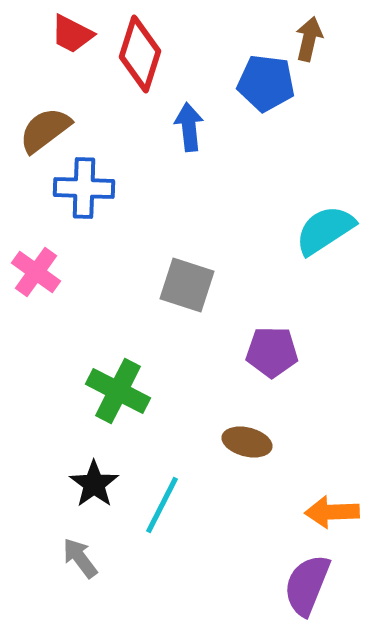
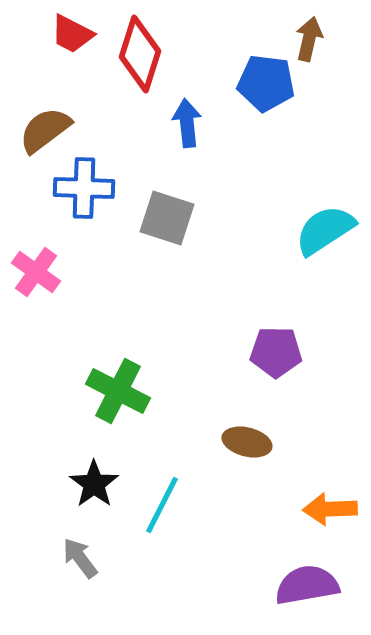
blue arrow: moved 2 px left, 4 px up
gray square: moved 20 px left, 67 px up
purple pentagon: moved 4 px right
orange arrow: moved 2 px left, 3 px up
purple semicircle: rotated 58 degrees clockwise
